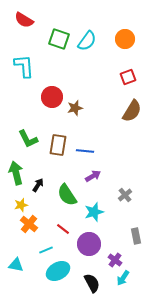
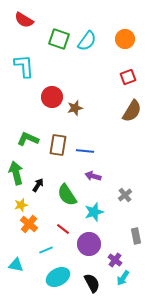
green L-shape: rotated 140 degrees clockwise
purple arrow: rotated 133 degrees counterclockwise
cyan ellipse: moved 6 px down
